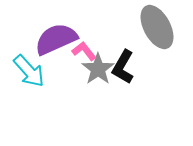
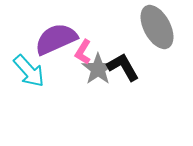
pink L-shape: moved 1 px left, 1 px down; rotated 110 degrees counterclockwise
black L-shape: rotated 120 degrees clockwise
